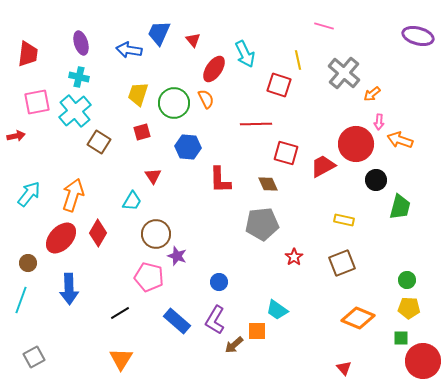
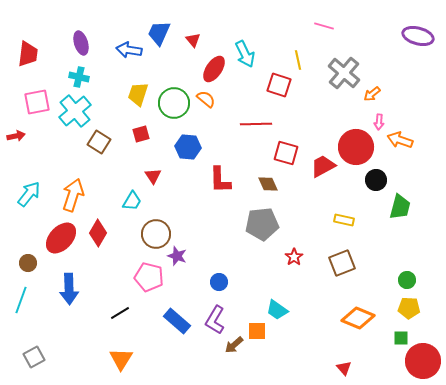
orange semicircle at (206, 99): rotated 24 degrees counterclockwise
red square at (142, 132): moved 1 px left, 2 px down
red circle at (356, 144): moved 3 px down
